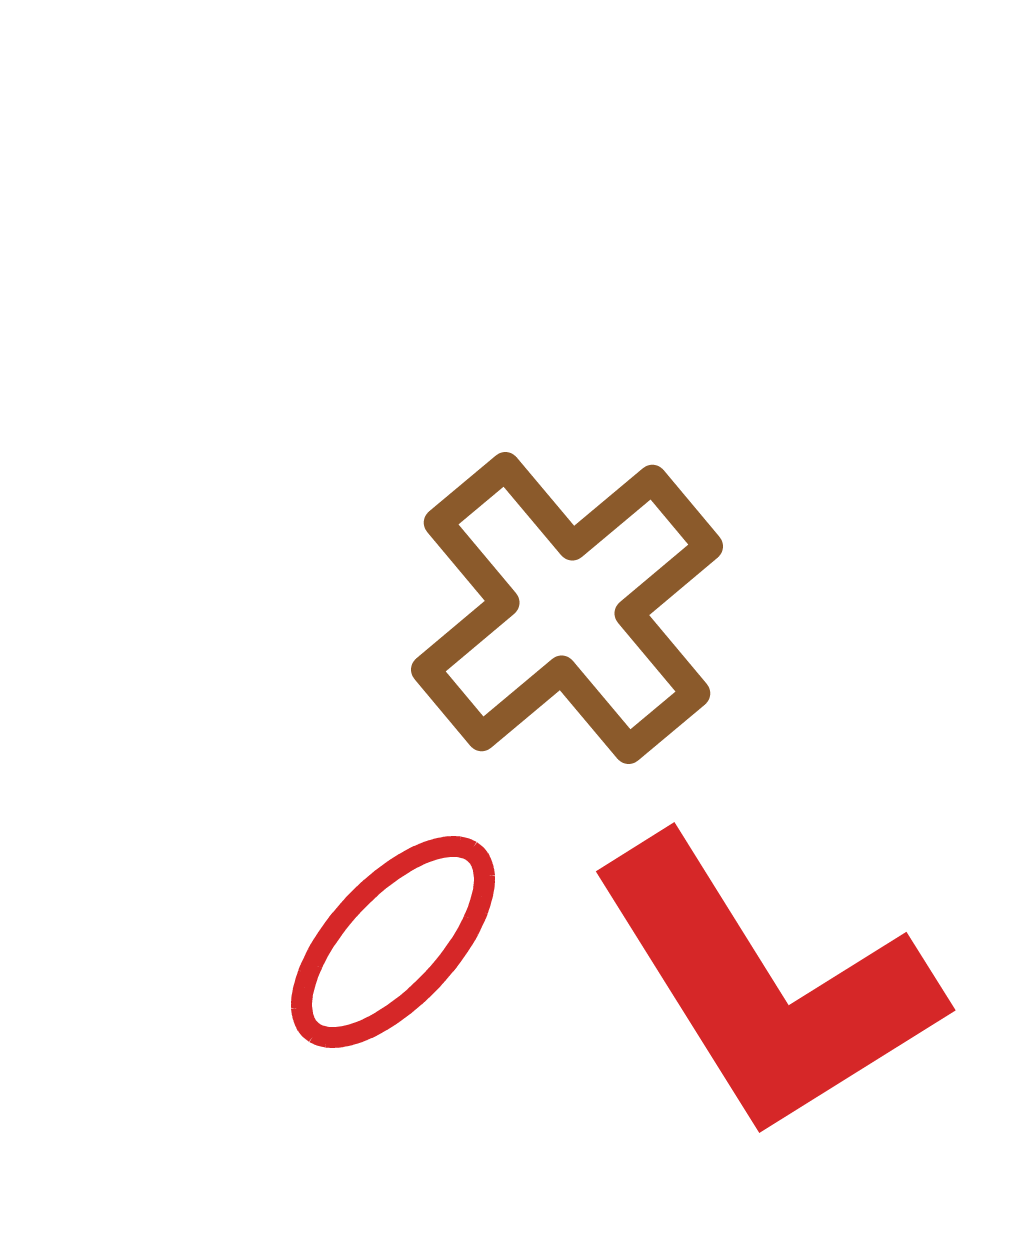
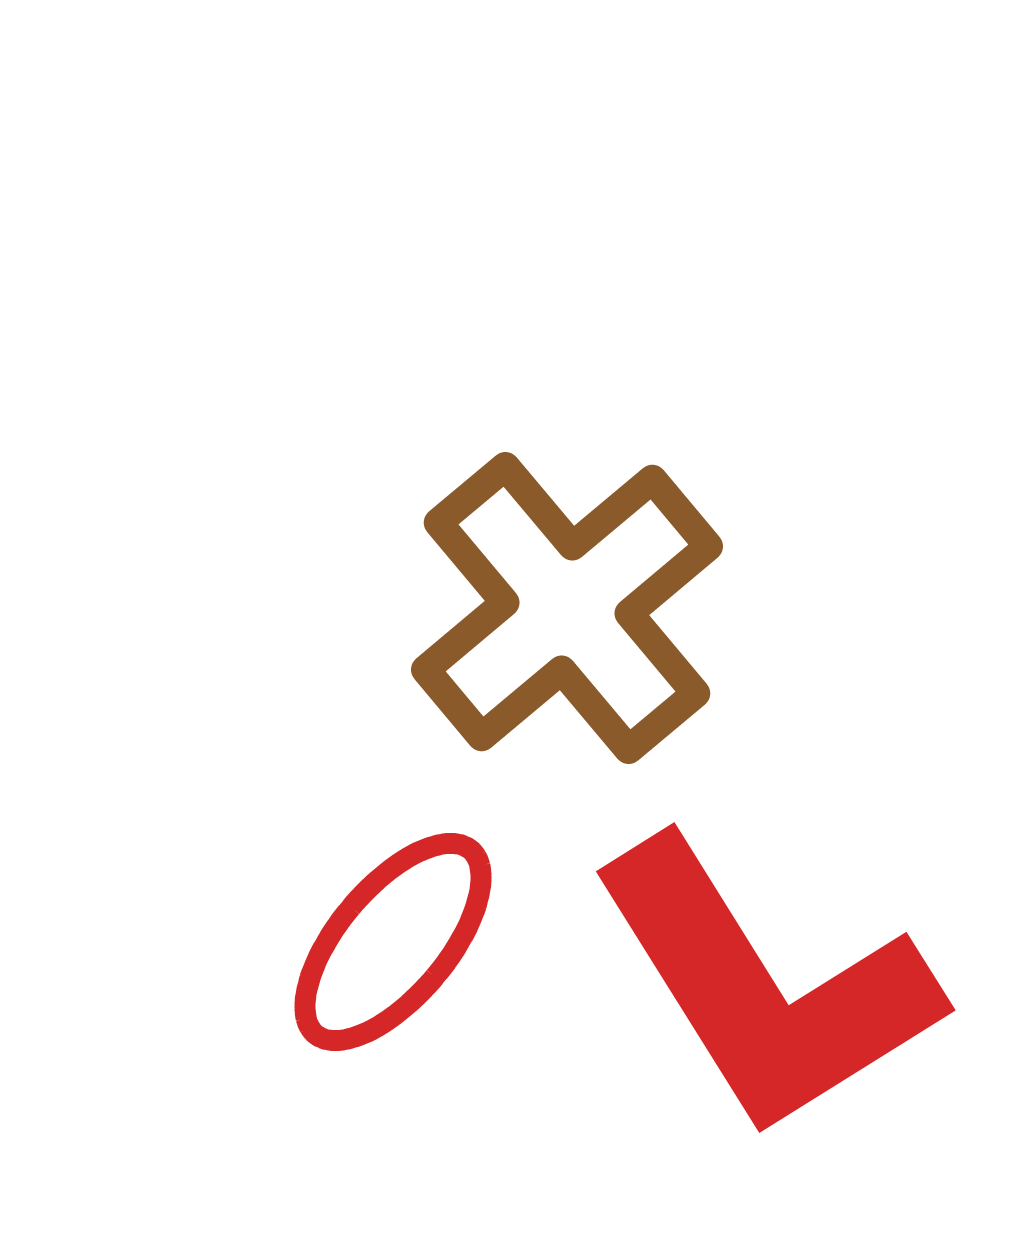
red ellipse: rotated 3 degrees counterclockwise
